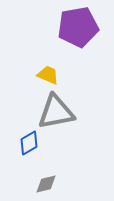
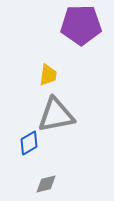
purple pentagon: moved 3 px right, 2 px up; rotated 9 degrees clockwise
yellow trapezoid: rotated 75 degrees clockwise
gray triangle: moved 3 px down
